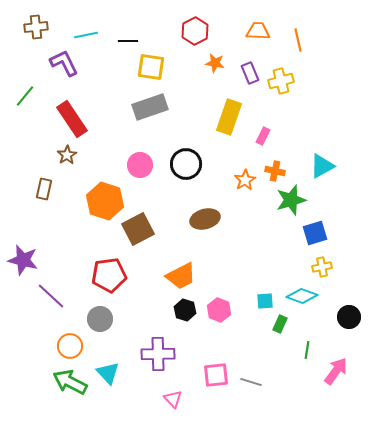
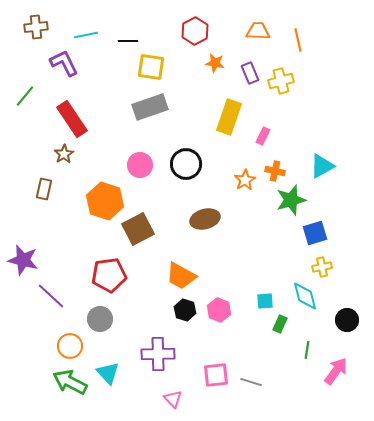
brown star at (67, 155): moved 3 px left, 1 px up
orange trapezoid at (181, 276): rotated 56 degrees clockwise
cyan diamond at (302, 296): moved 3 px right; rotated 56 degrees clockwise
black circle at (349, 317): moved 2 px left, 3 px down
